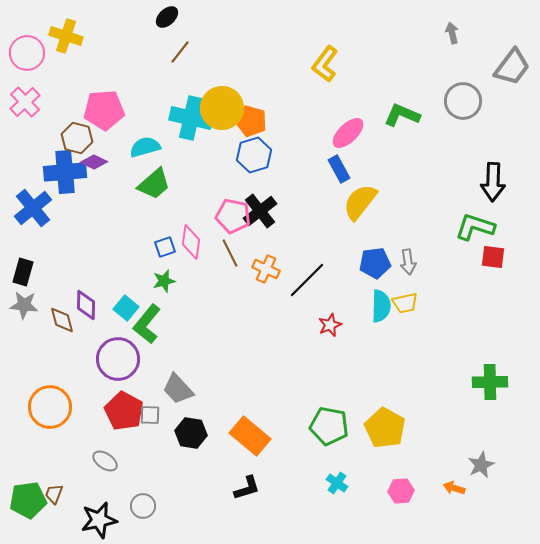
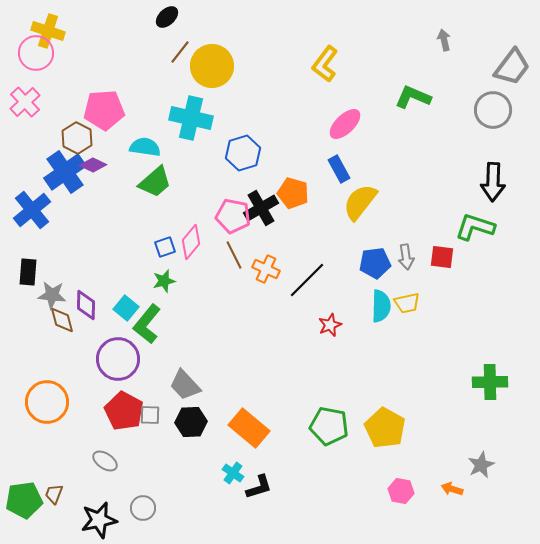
gray arrow at (452, 33): moved 8 px left, 7 px down
yellow cross at (66, 36): moved 18 px left, 5 px up
pink circle at (27, 53): moved 9 px right
gray circle at (463, 101): moved 30 px right, 9 px down
yellow circle at (222, 108): moved 10 px left, 42 px up
green L-shape at (402, 115): moved 11 px right, 18 px up
orange pentagon at (251, 121): moved 42 px right, 72 px down
pink ellipse at (348, 133): moved 3 px left, 9 px up
brown hexagon at (77, 138): rotated 12 degrees clockwise
cyan semicircle at (145, 147): rotated 24 degrees clockwise
blue hexagon at (254, 155): moved 11 px left, 2 px up
purple diamond at (94, 162): moved 1 px left, 3 px down
blue cross at (65, 172): rotated 30 degrees counterclockwise
green trapezoid at (154, 184): moved 1 px right, 2 px up
blue cross at (33, 208): moved 1 px left, 2 px down
black cross at (260, 211): moved 1 px right, 3 px up; rotated 8 degrees clockwise
pink diamond at (191, 242): rotated 32 degrees clockwise
brown line at (230, 253): moved 4 px right, 2 px down
red square at (493, 257): moved 51 px left
gray arrow at (408, 262): moved 2 px left, 5 px up
black rectangle at (23, 272): moved 5 px right; rotated 12 degrees counterclockwise
yellow trapezoid at (405, 303): moved 2 px right
gray star at (24, 305): moved 28 px right, 10 px up
gray trapezoid at (178, 389): moved 7 px right, 4 px up
orange circle at (50, 407): moved 3 px left, 5 px up
black hexagon at (191, 433): moved 11 px up; rotated 12 degrees counterclockwise
orange rectangle at (250, 436): moved 1 px left, 8 px up
cyan cross at (337, 483): moved 104 px left, 10 px up
black L-shape at (247, 488): moved 12 px right, 1 px up
orange arrow at (454, 488): moved 2 px left, 1 px down
pink hexagon at (401, 491): rotated 15 degrees clockwise
green pentagon at (28, 500): moved 4 px left
gray circle at (143, 506): moved 2 px down
